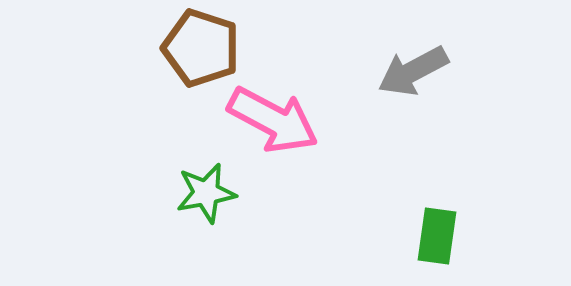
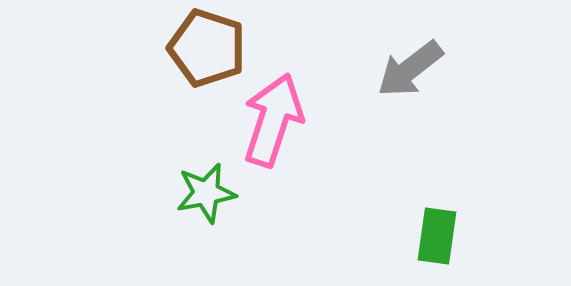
brown pentagon: moved 6 px right
gray arrow: moved 3 px left, 2 px up; rotated 10 degrees counterclockwise
pink arrow: rotated 100 degrees counterclockwise
